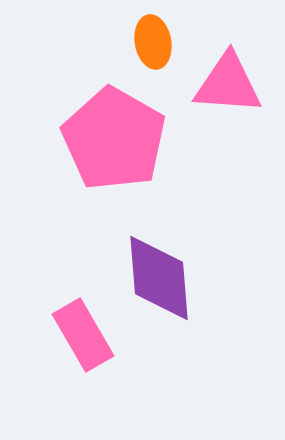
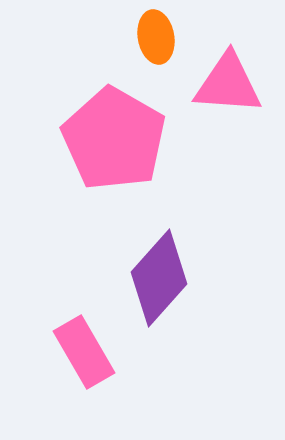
orange ellipse: moved 3 px right, 5 px up
purple diamond: rotated 46 degrees clockwise
pink rectangle: moved 1 px right, 17 px down
